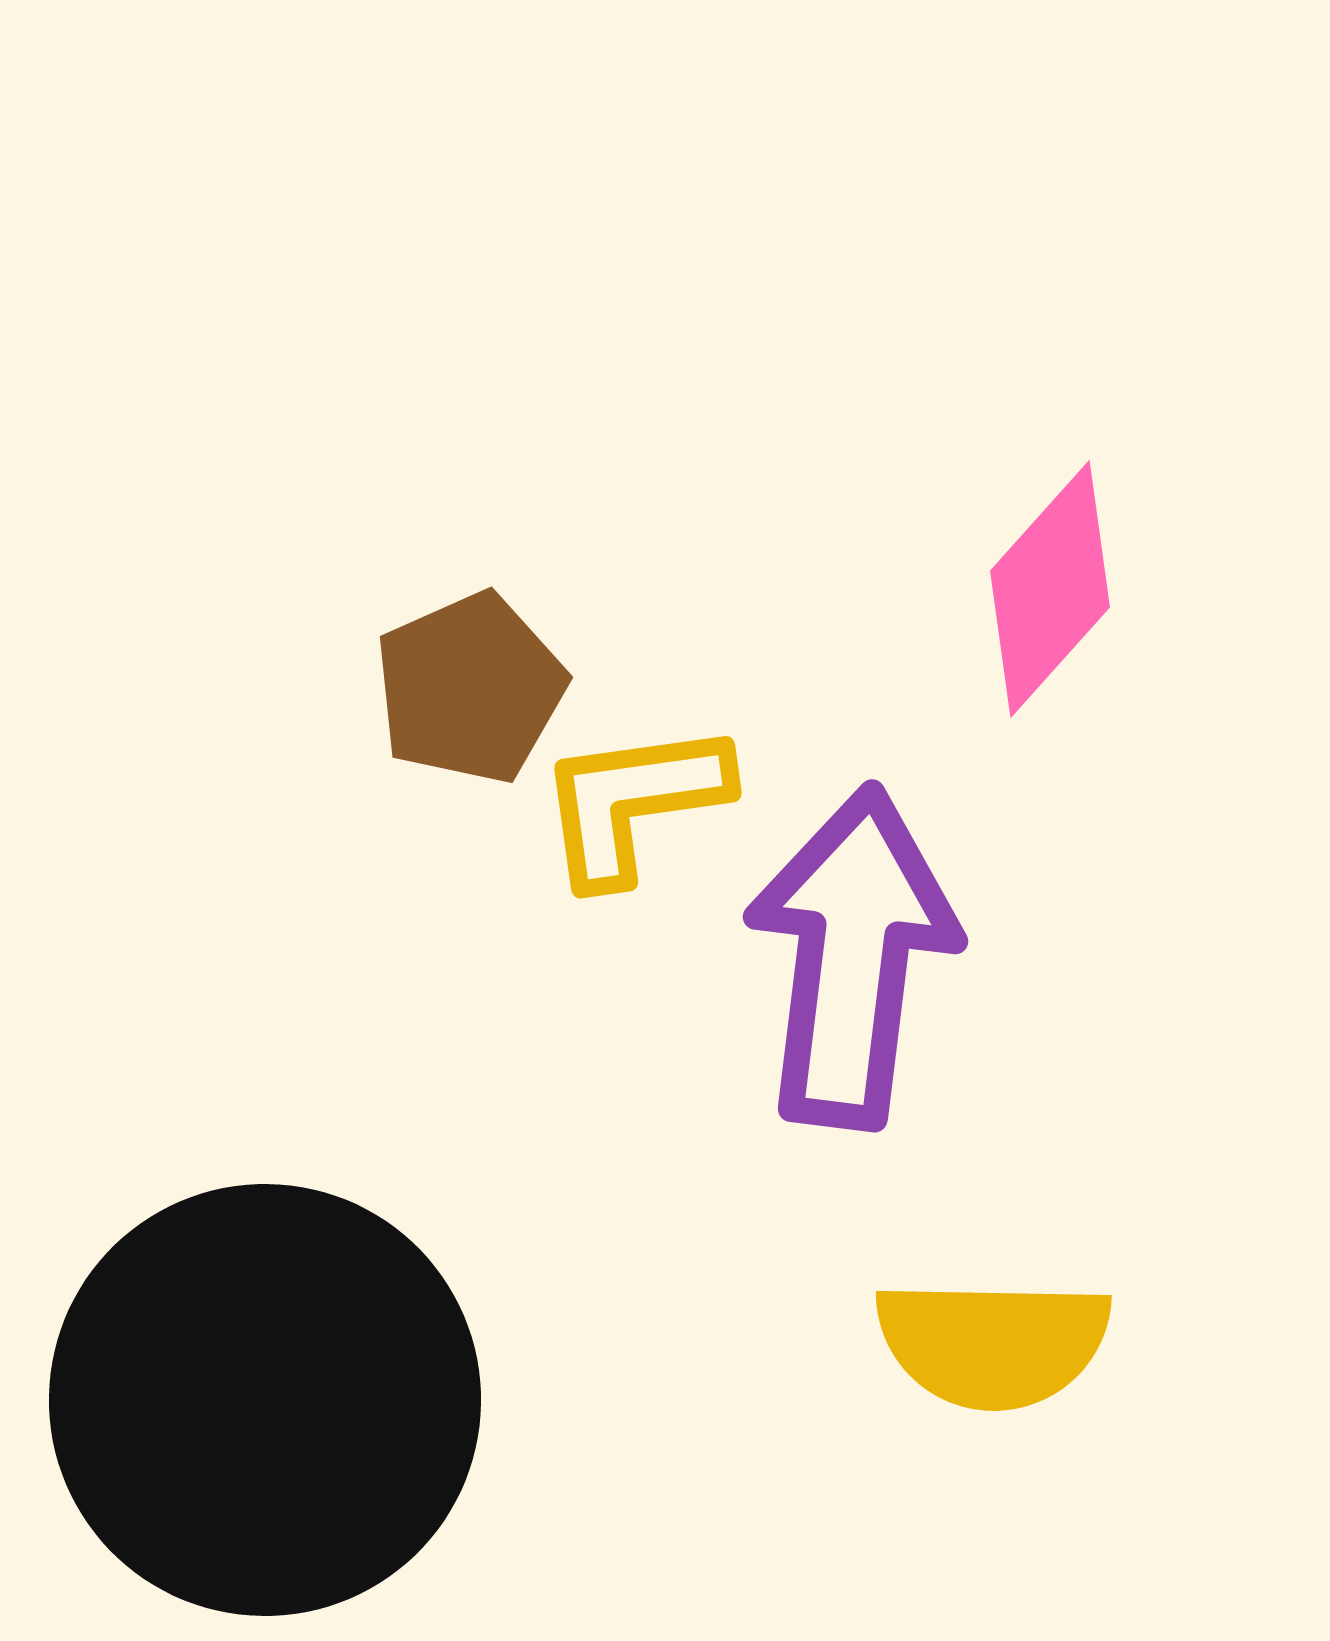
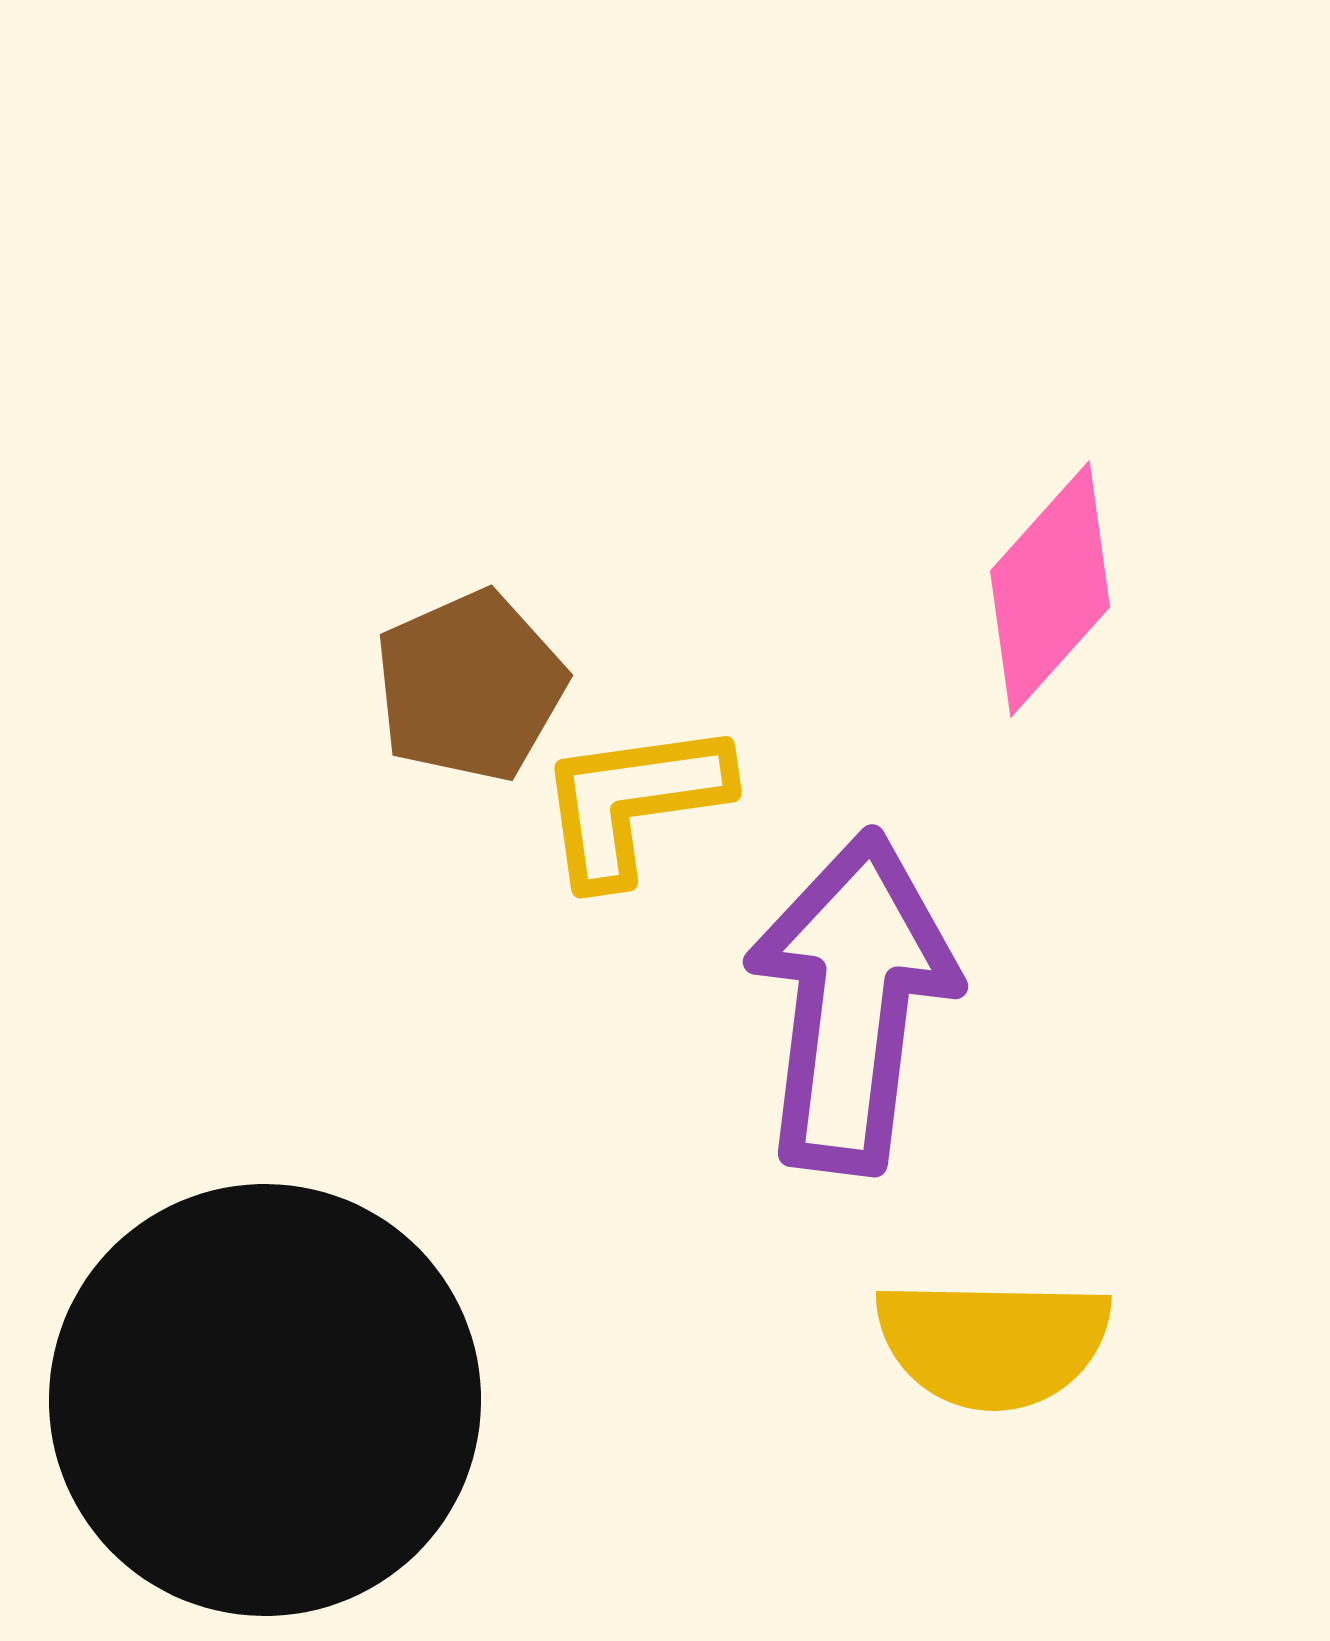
brown pentagon: moved 2 px up
purple arrow: moved 45 px down
